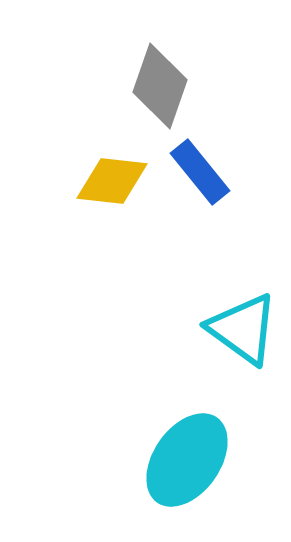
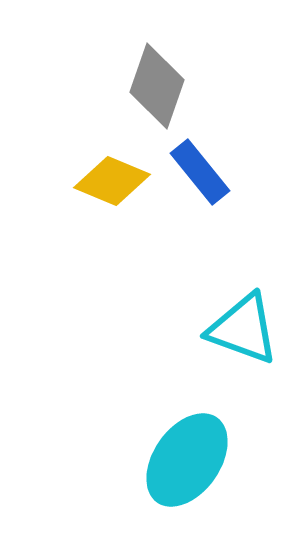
gray diamond: moved 3 px left
yellow diamond: rotated 16 degrees clockwise
cyan triangle: rotated 16 degrees counterclockwise
